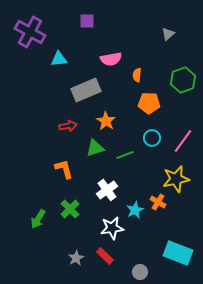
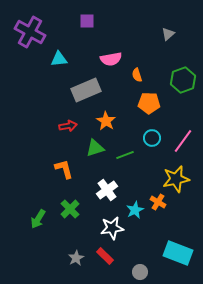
orange semicircle: rotated 24 degrees counterclockwise
